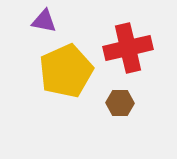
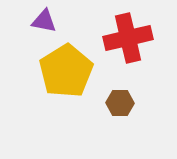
red cross: moved 10 px up
yellow pentagon: rotated 8 degrees counterclockwise
